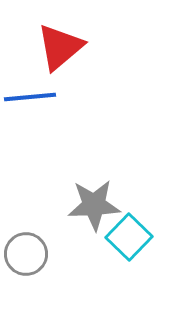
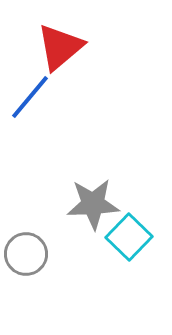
blue line: rotated 45 degrees counterclockwise
gray star: moved 1 px left, 1 px up
